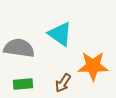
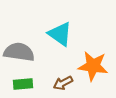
gray semicircle: moved 4 px down
orange star: rotated 8 degrees clockwise
brown arrow: rotated 30 degrees clockwise
